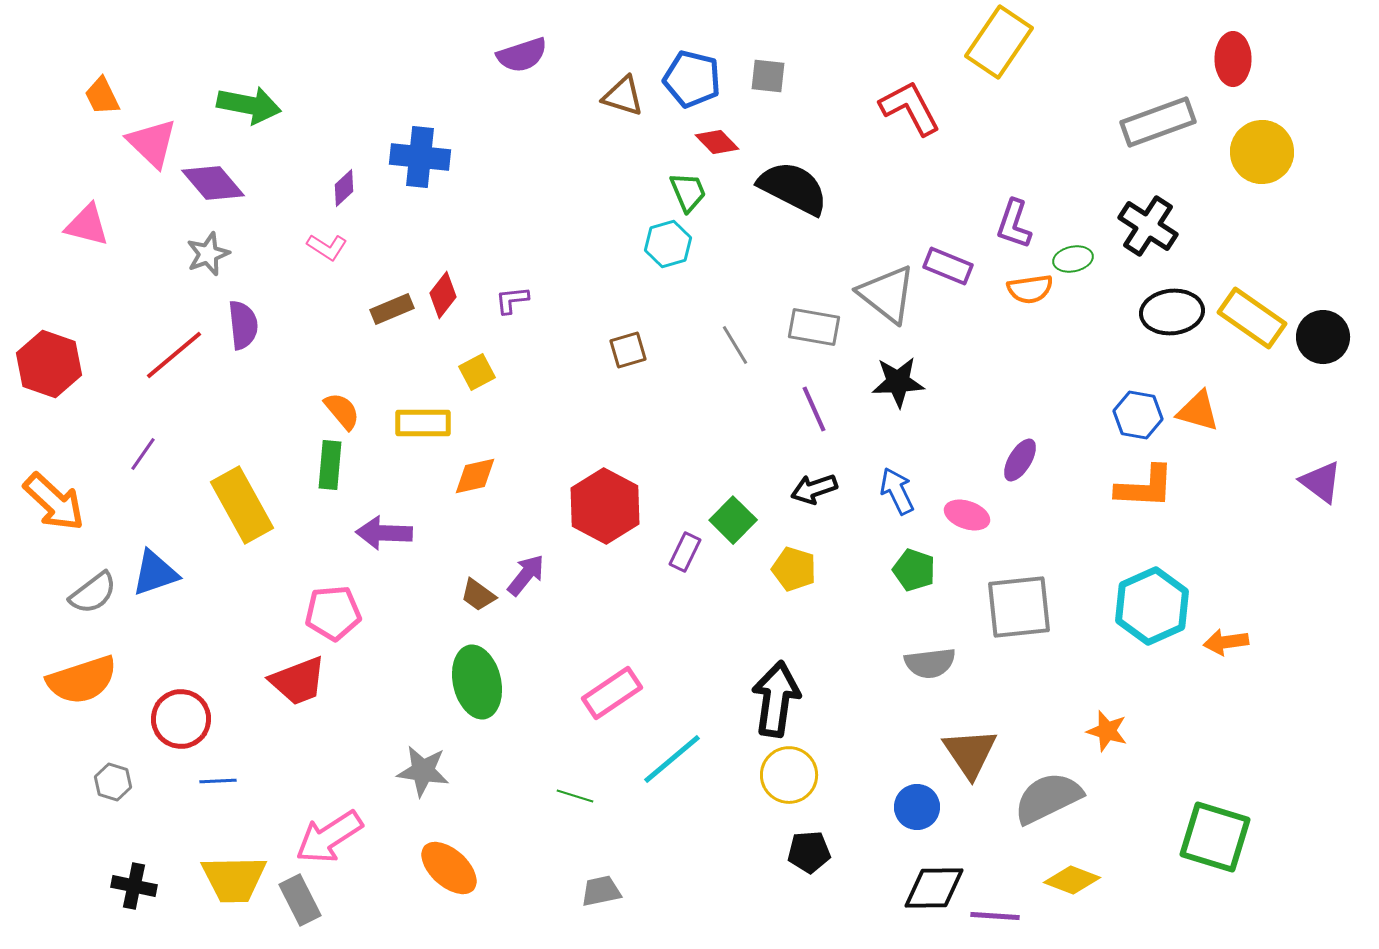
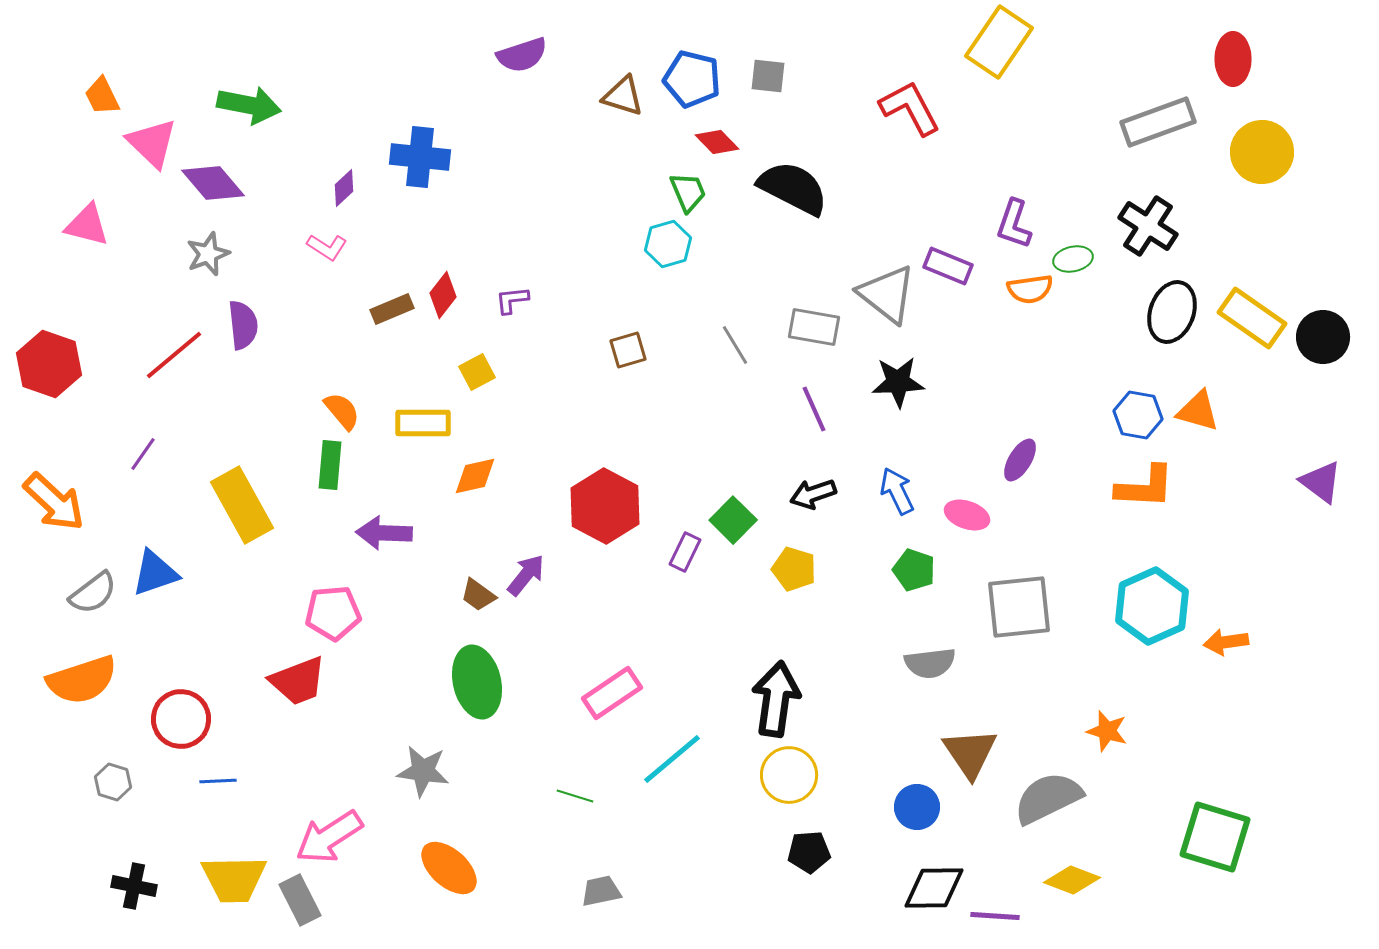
black ellipse at (1172, 312): rotated 64 degrees counterclockwise
black arrow at (814, 489): moved 1 px left, 5 px down
